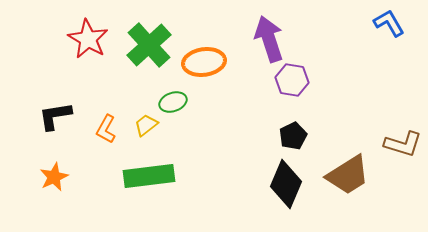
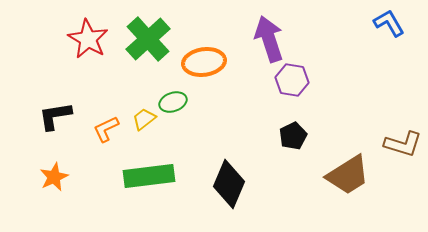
green cross: moved 1 px left, 6 px up
yellow trapezoid: moved 2 px left, 6 px up
orange L-shape: rotated 36 degrees clockwise
black diamond: moved 57 px left
